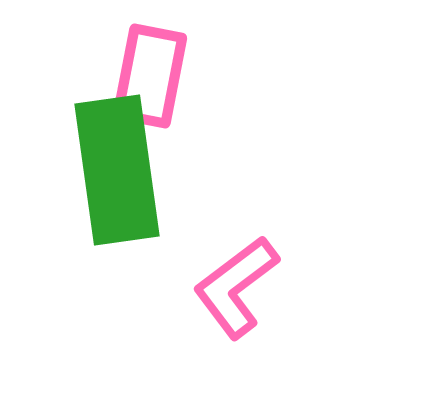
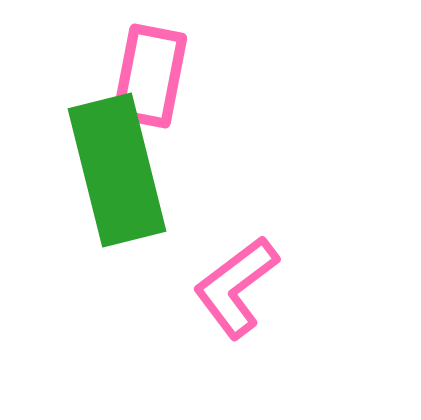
green rectangle: rotated 6 degrees counterclockwise
